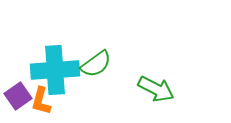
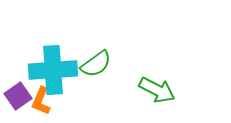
cyan cross: moved 2 px left
green arrow: moved 1 px right, 1 px down
orange L-shape: rotated 8 degrees clockwise
